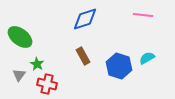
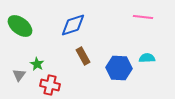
pink line: moved 2 px down
blue diamond: moved 12 px left, 6 px down
green ellipse: moved 11 px up
cyan semicircle: rotated 28 degrees clockwise
blue hexagon: moved 2 px down; rotated 15 degrees counterclockwise
red cross: moved 3 px right, 1 px down
